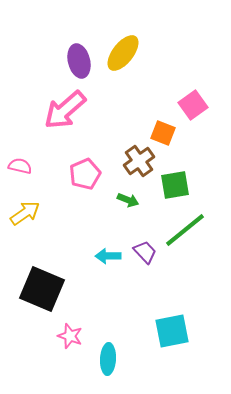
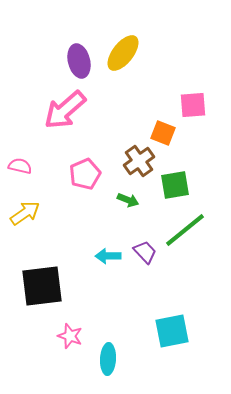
pink square: rotated 32 degrees clockwise
black square: moved 3 px up; rotated 30 degrees counterclockwise
